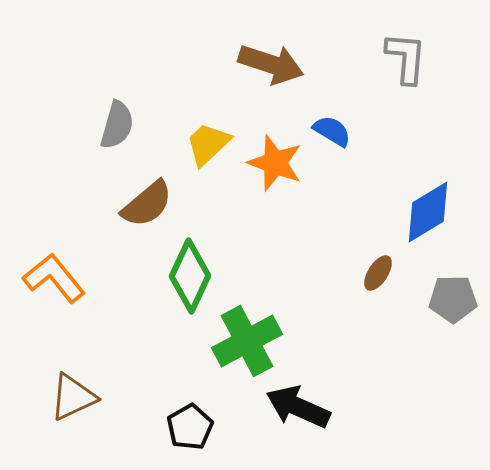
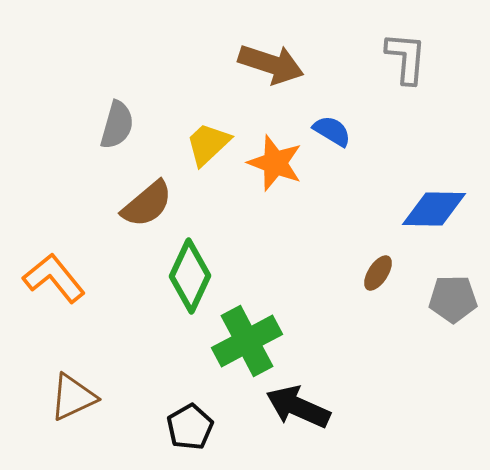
blue diamond: moved 6 px right, 3 px up; rotated 32 degrees clockwise
